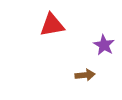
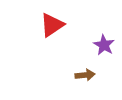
red triangle: rotated 24 degrees counterclockwise
